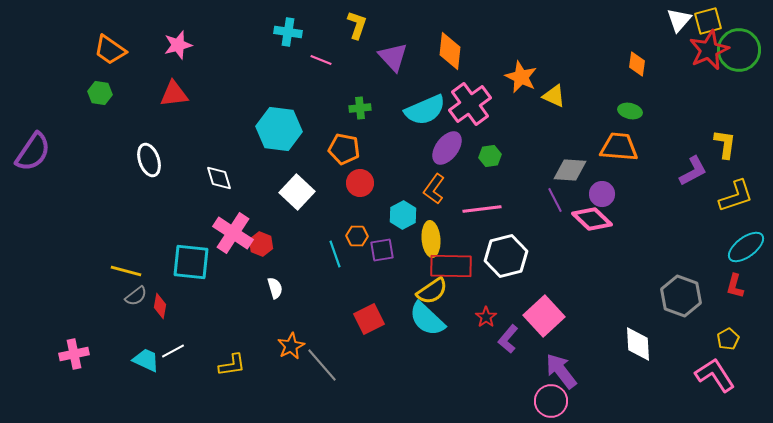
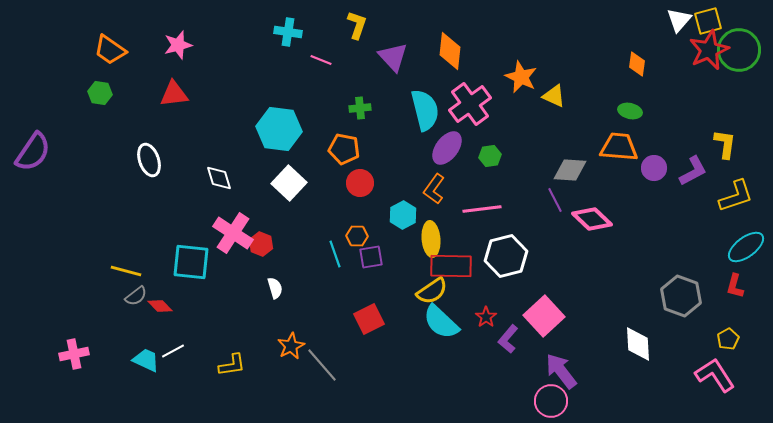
cyan semicircle at (425, 110): rotated 81 degrees counterclockwise
white square at (297, 192): moved 8 px left, 9 px up
purple circle at (602, 194): moved 52 px right, 26 px up
purple square at (382, 250): moved 11 px left, 7 px down
red diamond at (160, 306): rotated 55 degrees counterclockwise
cyan semicircle at (427, 319): moved 14 px right, 3 px down
